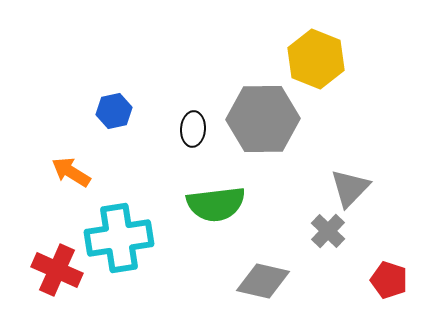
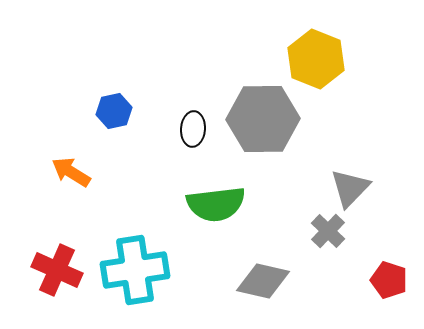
cyan cross: moved 16 px right, 32 px down
